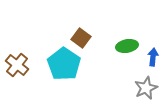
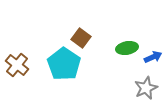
green ellipse: moved 2 px down
blue arrow: rotated 60 degrees clockwise
